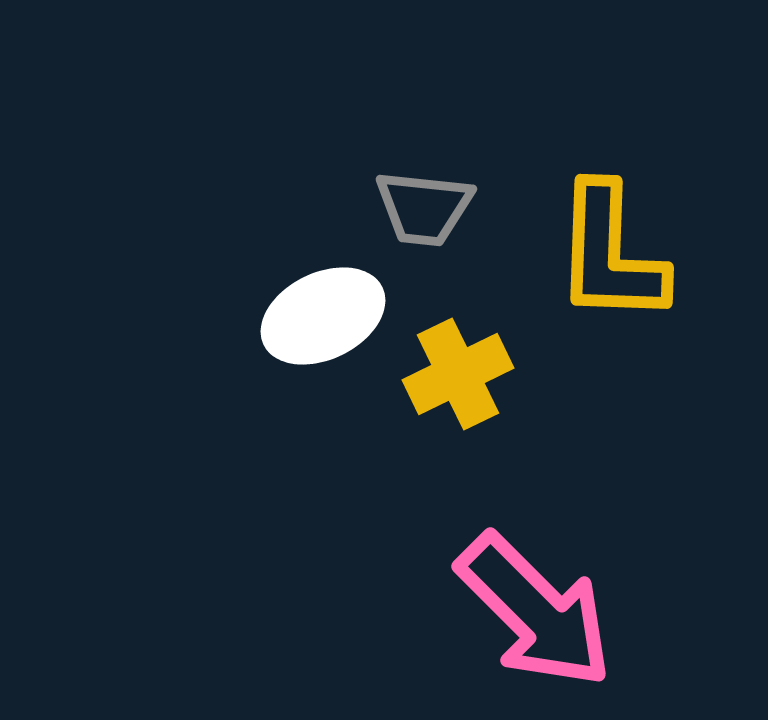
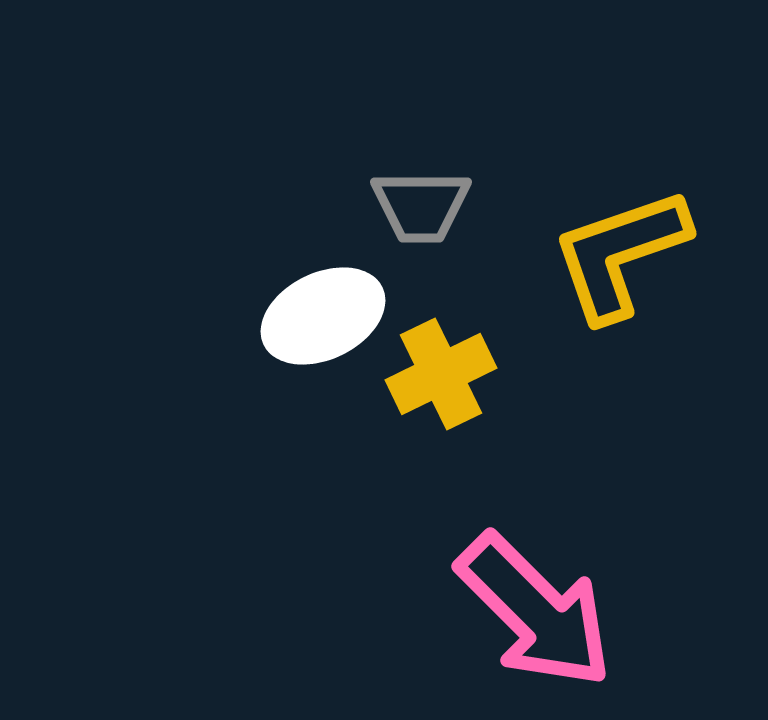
gray trapezoid: moved 3 px left, 2 px up; rotated 6 degrees counterclockwise
yellow L-shape: moved 10 px right; rotated 69 degrees clockwise
yellow cross: moved 17 px left
